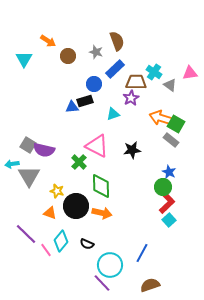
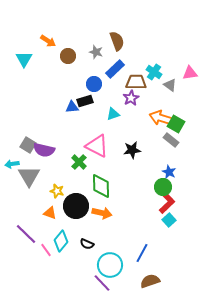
brown semicircle at (150, 285): moved 4 px up
